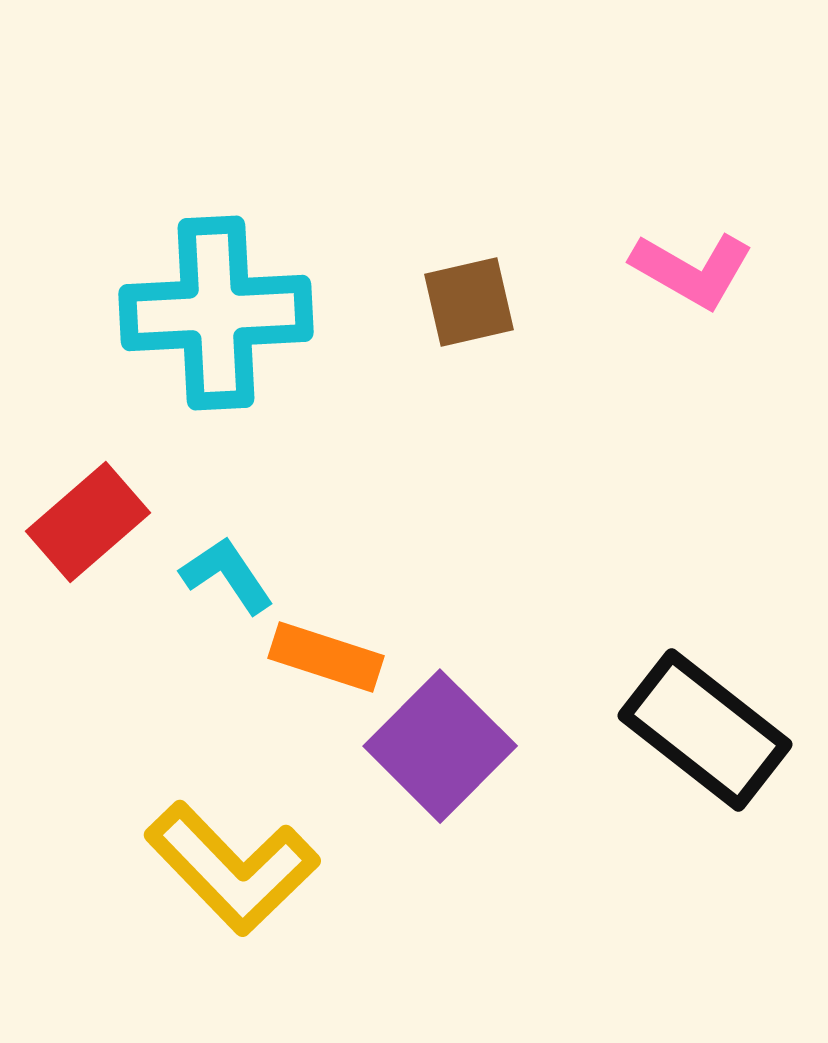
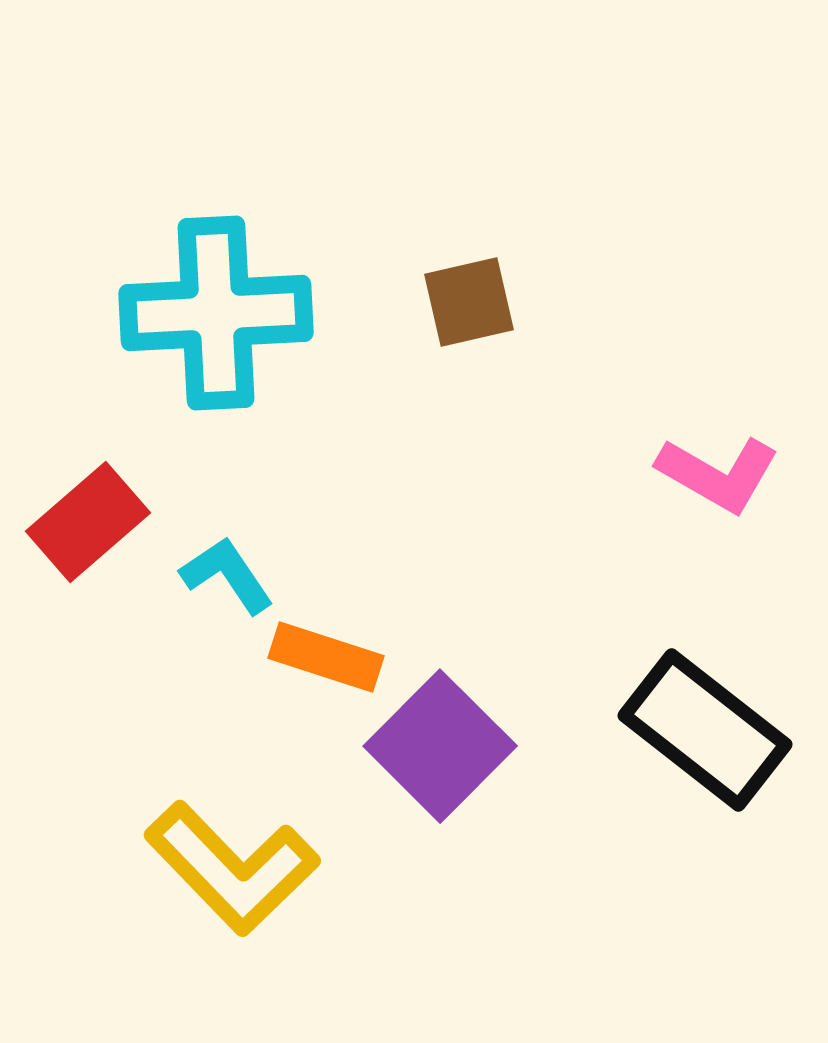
pink L-shape: moved 26 px right, 204 px down
